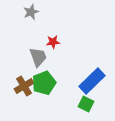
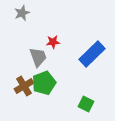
gray star: moved 9 px left, 1 px down
blue rectangle: moved 27 px up
